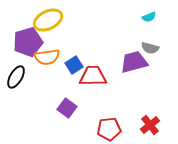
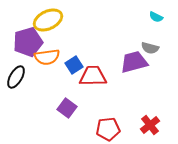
cyan semicircle: moved 7 px right; rotated 48 degrees clockwise
red pentagon: moved 1 px left
